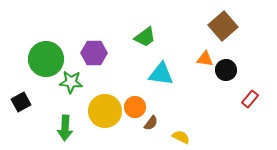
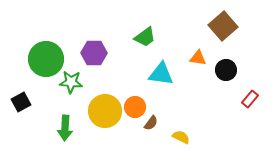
orange triangle: moved 7 px left, 1 px up
